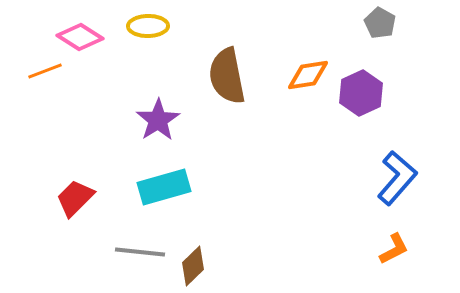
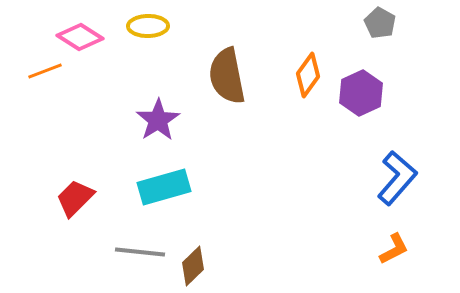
orange diamond: rotated 45 degrees counterclockwise
